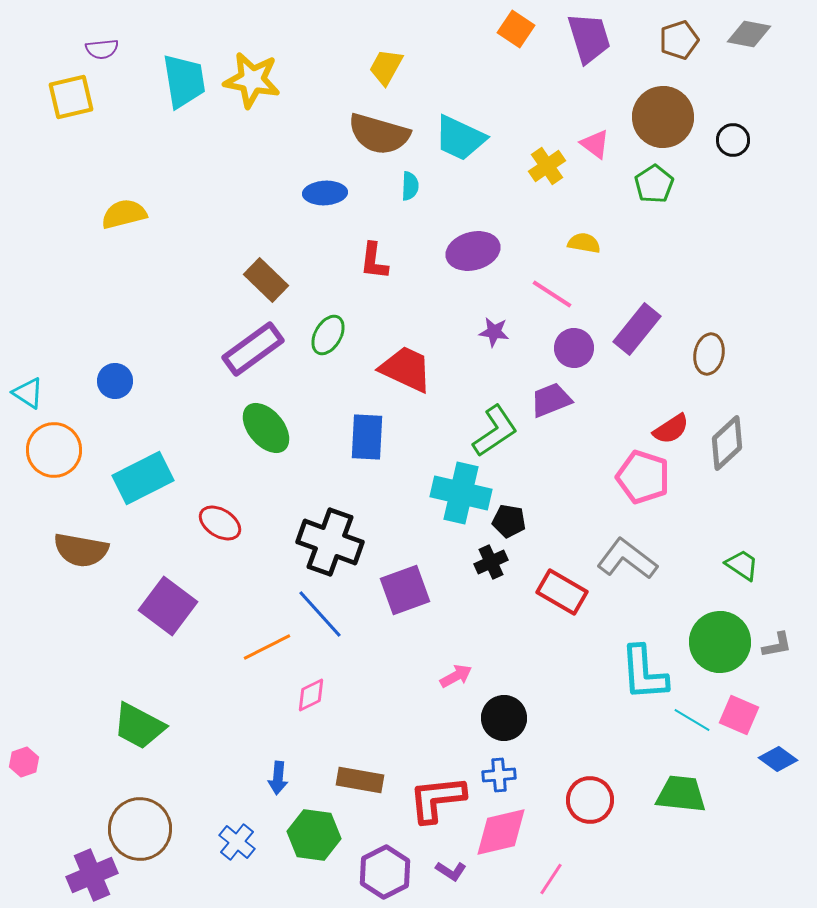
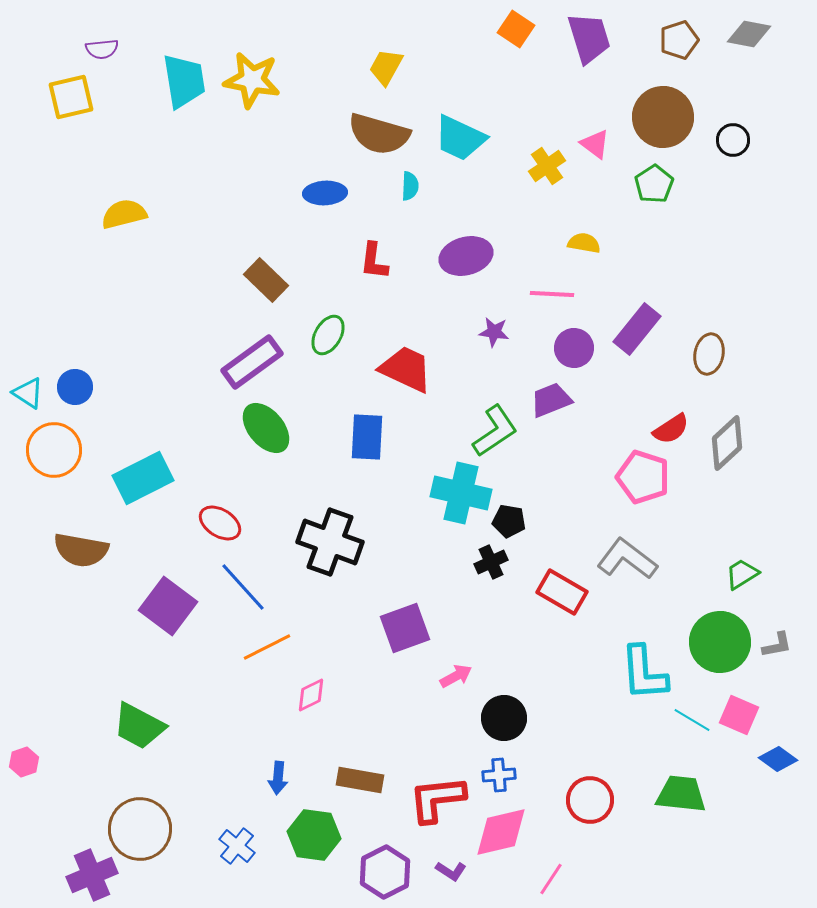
purple ellipse at (473, 251): moved 7 px left, 5 px down
pink line at (552, 294): rotated 30 degrees counterclockwise
purple rectangle at (253, 349): moved 1 px left, 13 px down
blue circle at (115, 381): moved 40 px left, 6 px down
green trapezoid at (742, 565): moved 9 px down; rotated 66 degrees counterclockwise
purple square at (405, 590): moved 38 px down
blue line at (320, 614): moved 77 px left, 27 px up
blue cross at (237, 842): moved 4 px down
